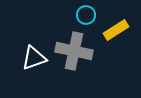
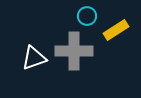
cyan circle: moved 1 px right, 1 px down
gray cross: rotated 12 degrees counterclockwise
